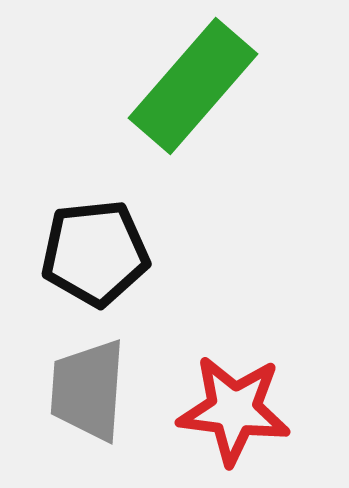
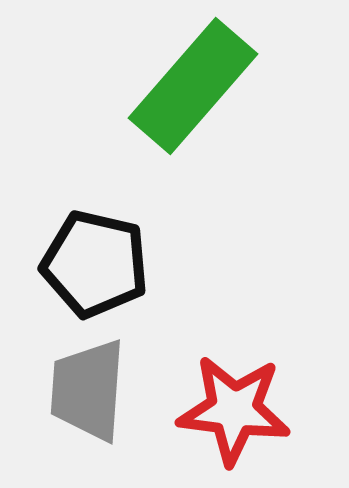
black pentagon: moved 11 px down; rotated 19 degrees clockwise
